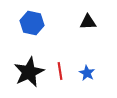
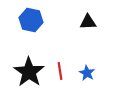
blue hexagon: moved 1 px left, 3 px up
black star: rotated 12 degrees counterclockwise
